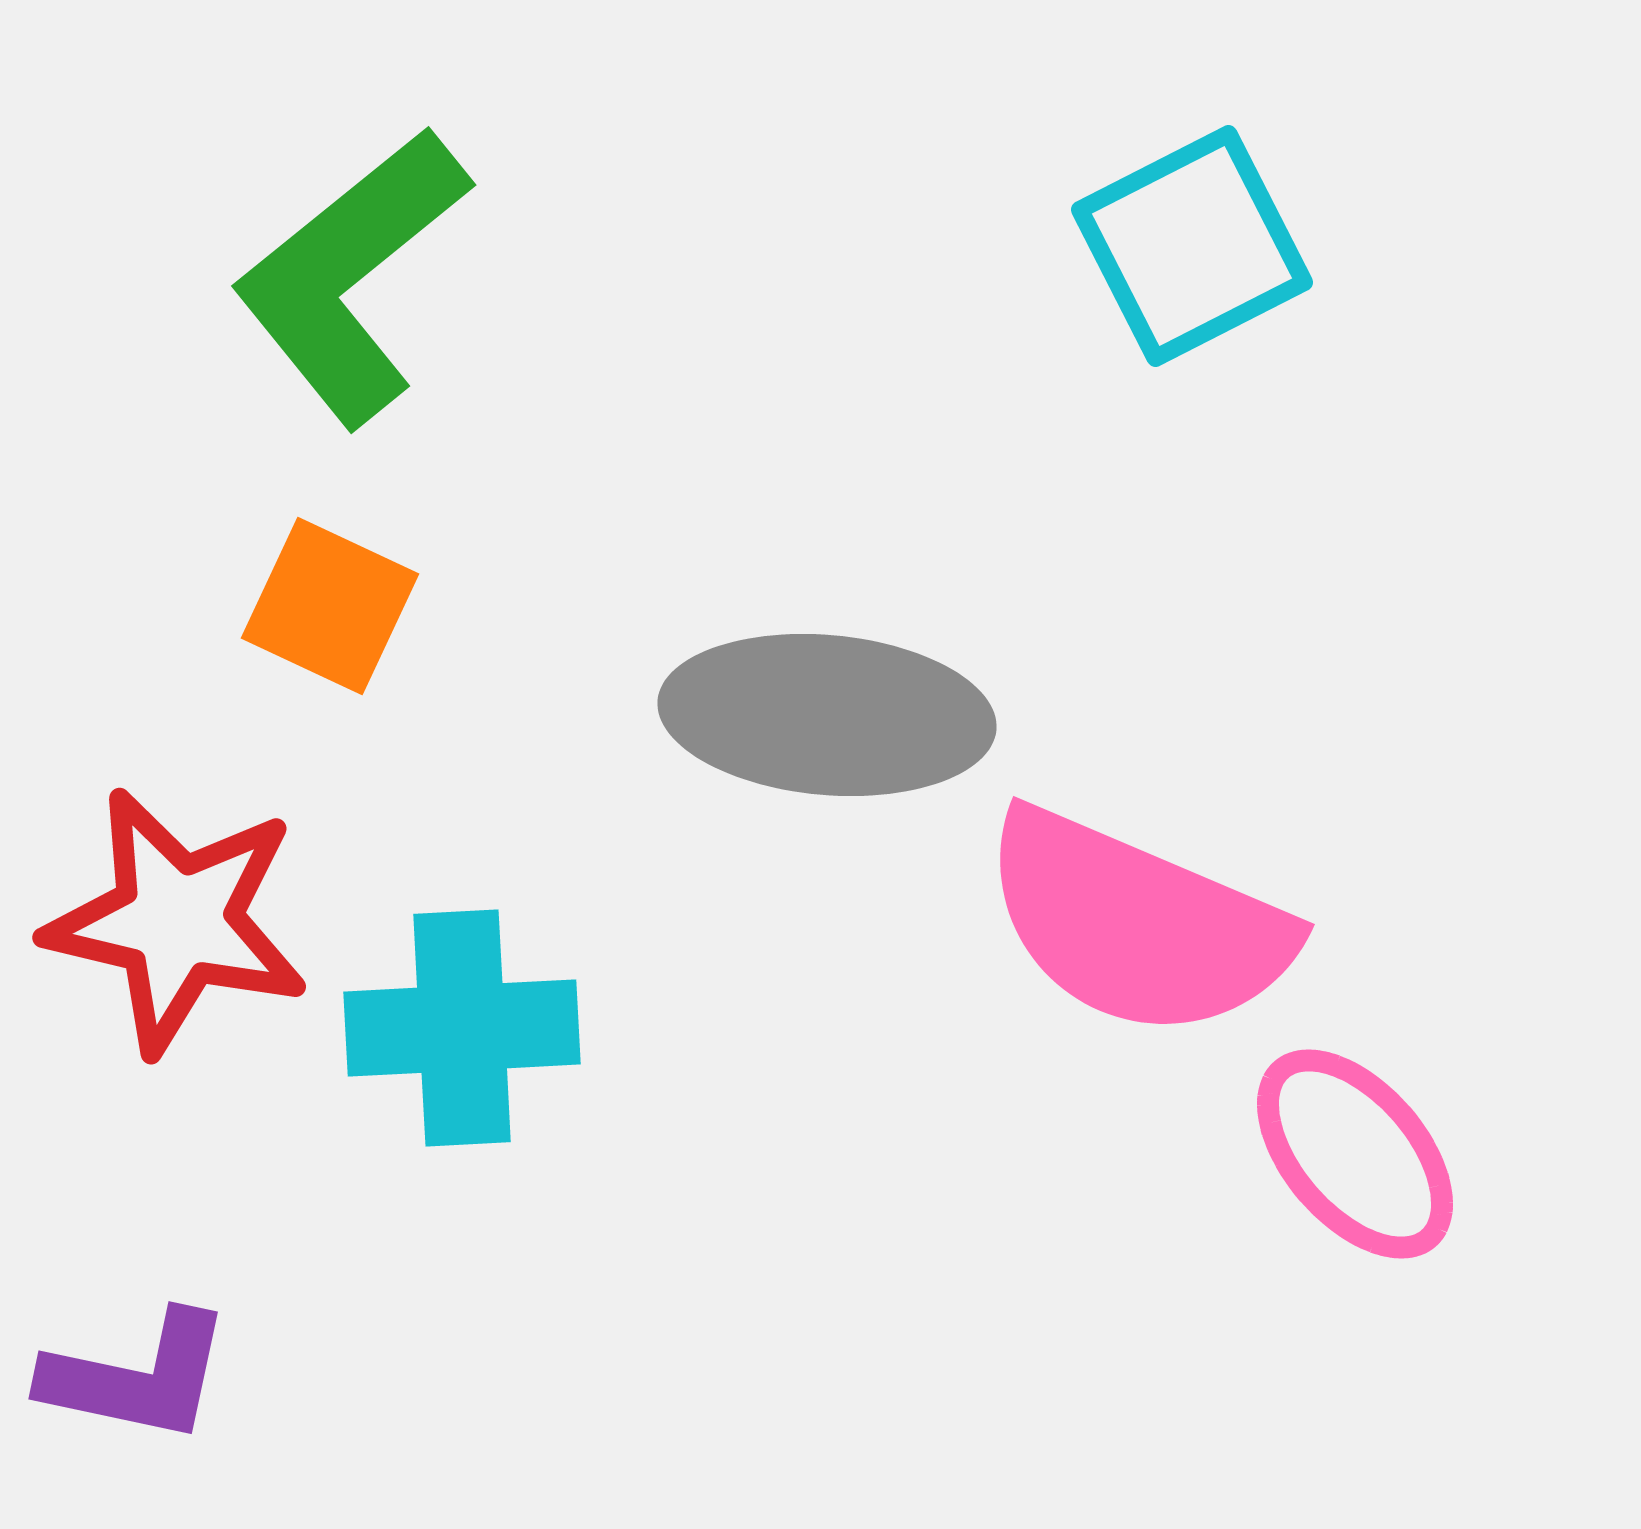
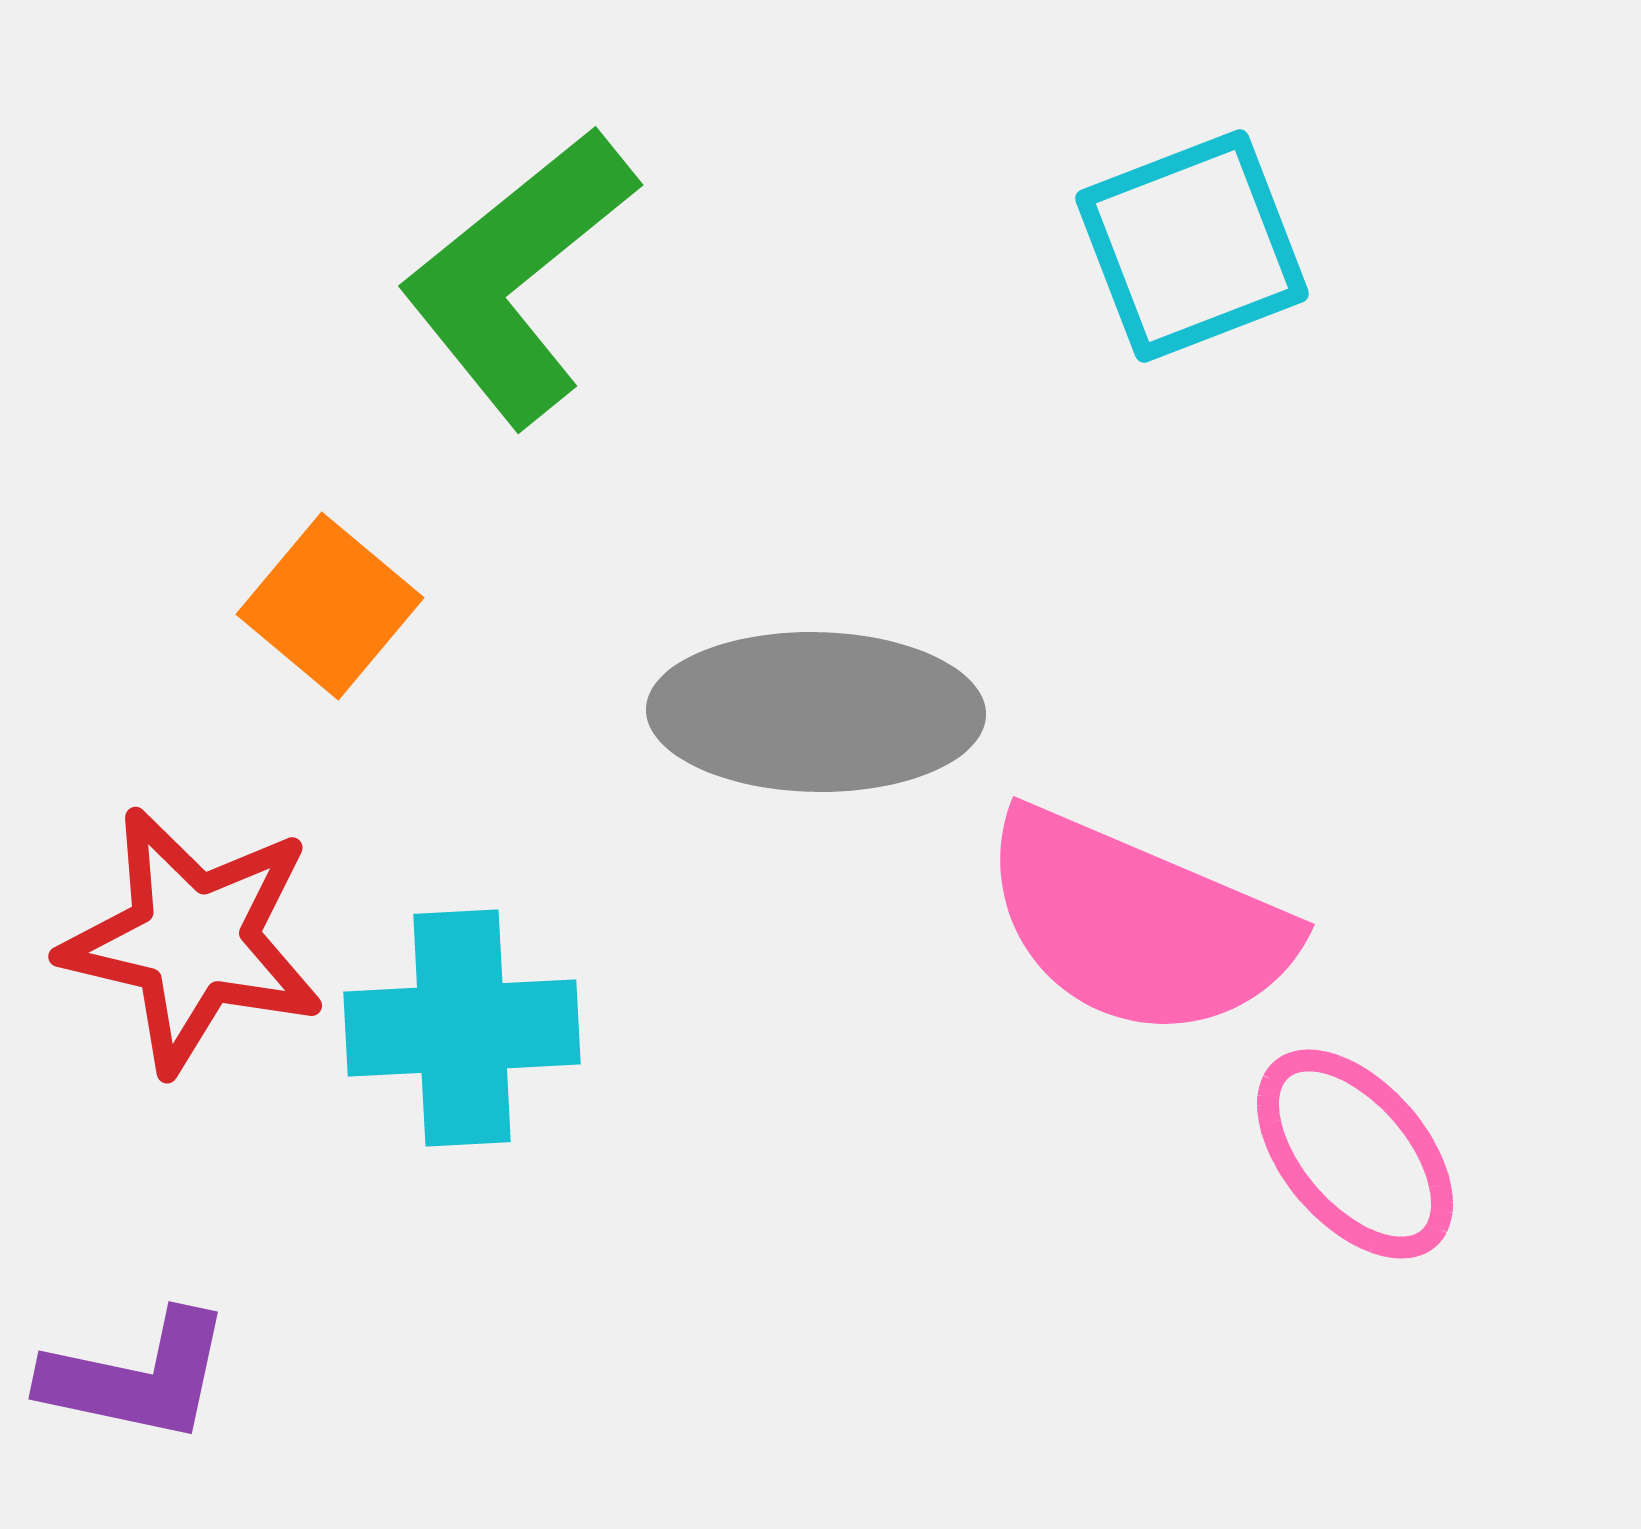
cyan square: rotated 6 degrees clockwise
green L-shape: moved 167 px right
orange square: rotated 15 degrees clockwise
gray ellipse: moved 11 px left, 3 px up; rotated 4 degrees counterclockwise
red star: moved 16 px right, 19 px down
